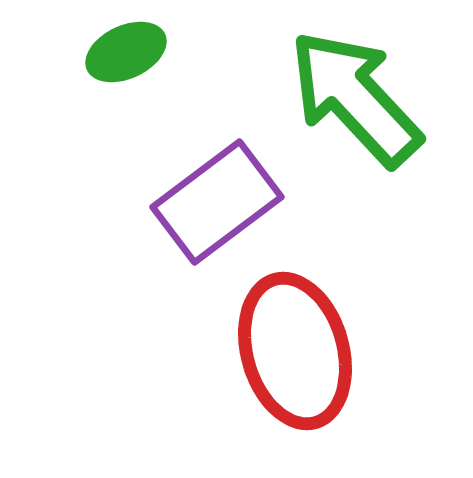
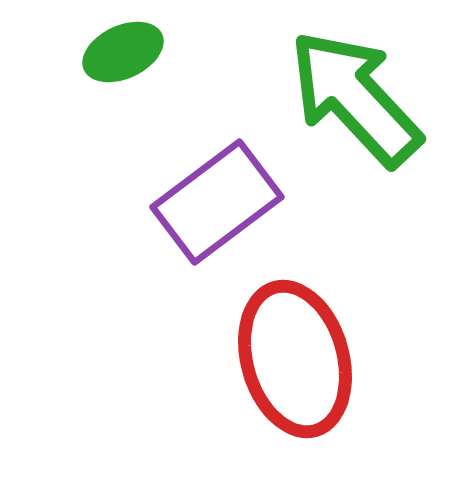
green ellipse: moved 3 px left
red ellipse: moved 8 px down
